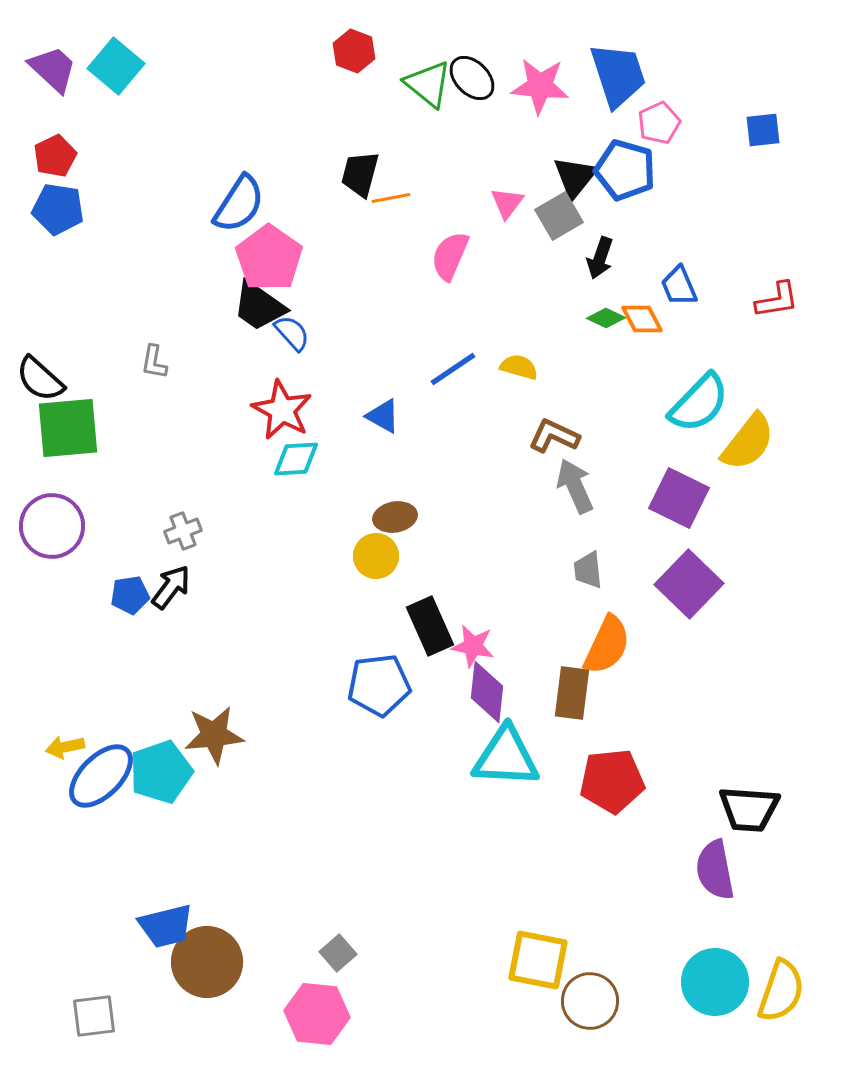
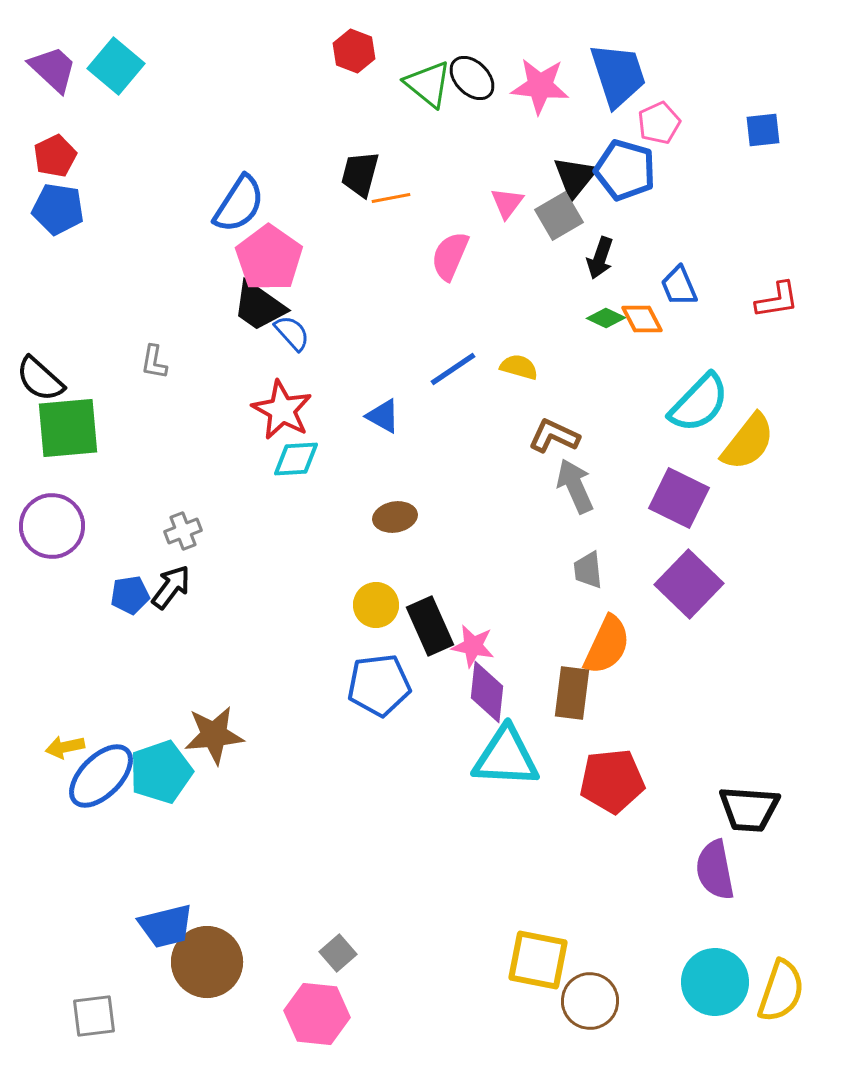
yellow circle at (376, 556): moved 49 px down
